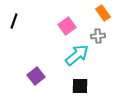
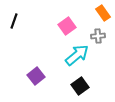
black square: rotated 36 degrees counterclockwise
